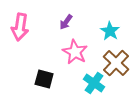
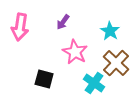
purple arrow: moved 3 px left
